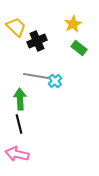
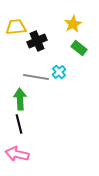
yellow trapezoid: rotated 50 degrees counterclockwise
gray line: moved 1 px down
cyan cross: moved 4 px right, 9 px up
